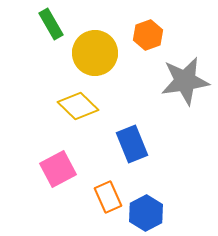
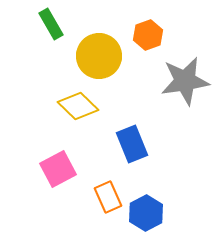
yellow circle: moved 4 px right, 3 px down
